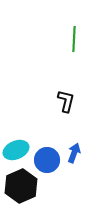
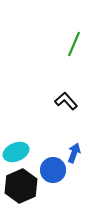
green line: moved 5 px down; rotated 20 degrees clockwise
black L-shape: rotated 55 degrees counterclockwise
cyan ellipse: moved 2 px down
blue circle: moved 6 px right, 10 px down
